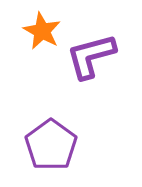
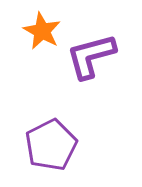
purple pentagon: rotated 9 degrees clockwise
